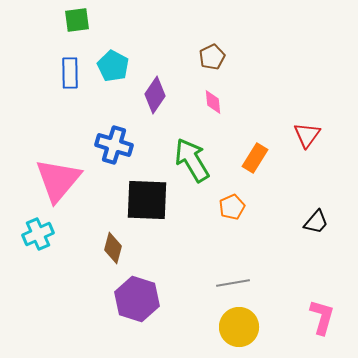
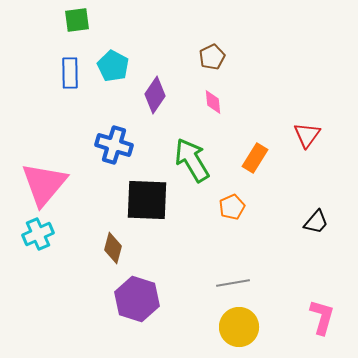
pink triangle: moved 14 px left, 4 px down
